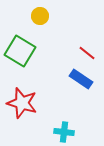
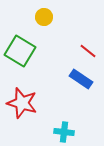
yellow circle: moved 4 px right, 1 px down
red line: moved 1 px right, 2 px up
